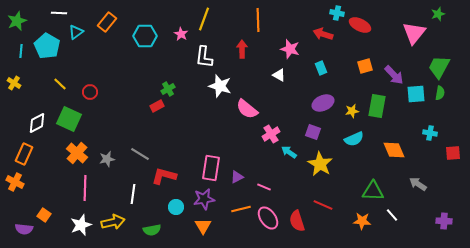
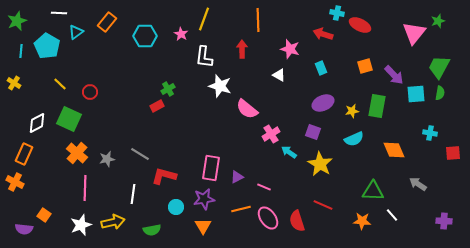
green star at (438, 14): moved 7 px down
